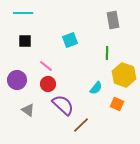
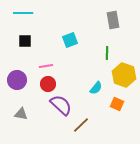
pink line: rotated 48 degrees counterclockwise
purple semicircle: moved 2 px left
gray triangle: moved 7 px left, 4 px down; rotated 24 degrees counterclockwise
